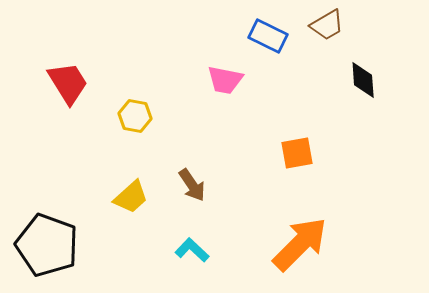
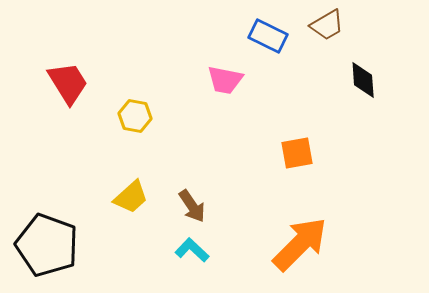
brown arrow: moved 21 px down
